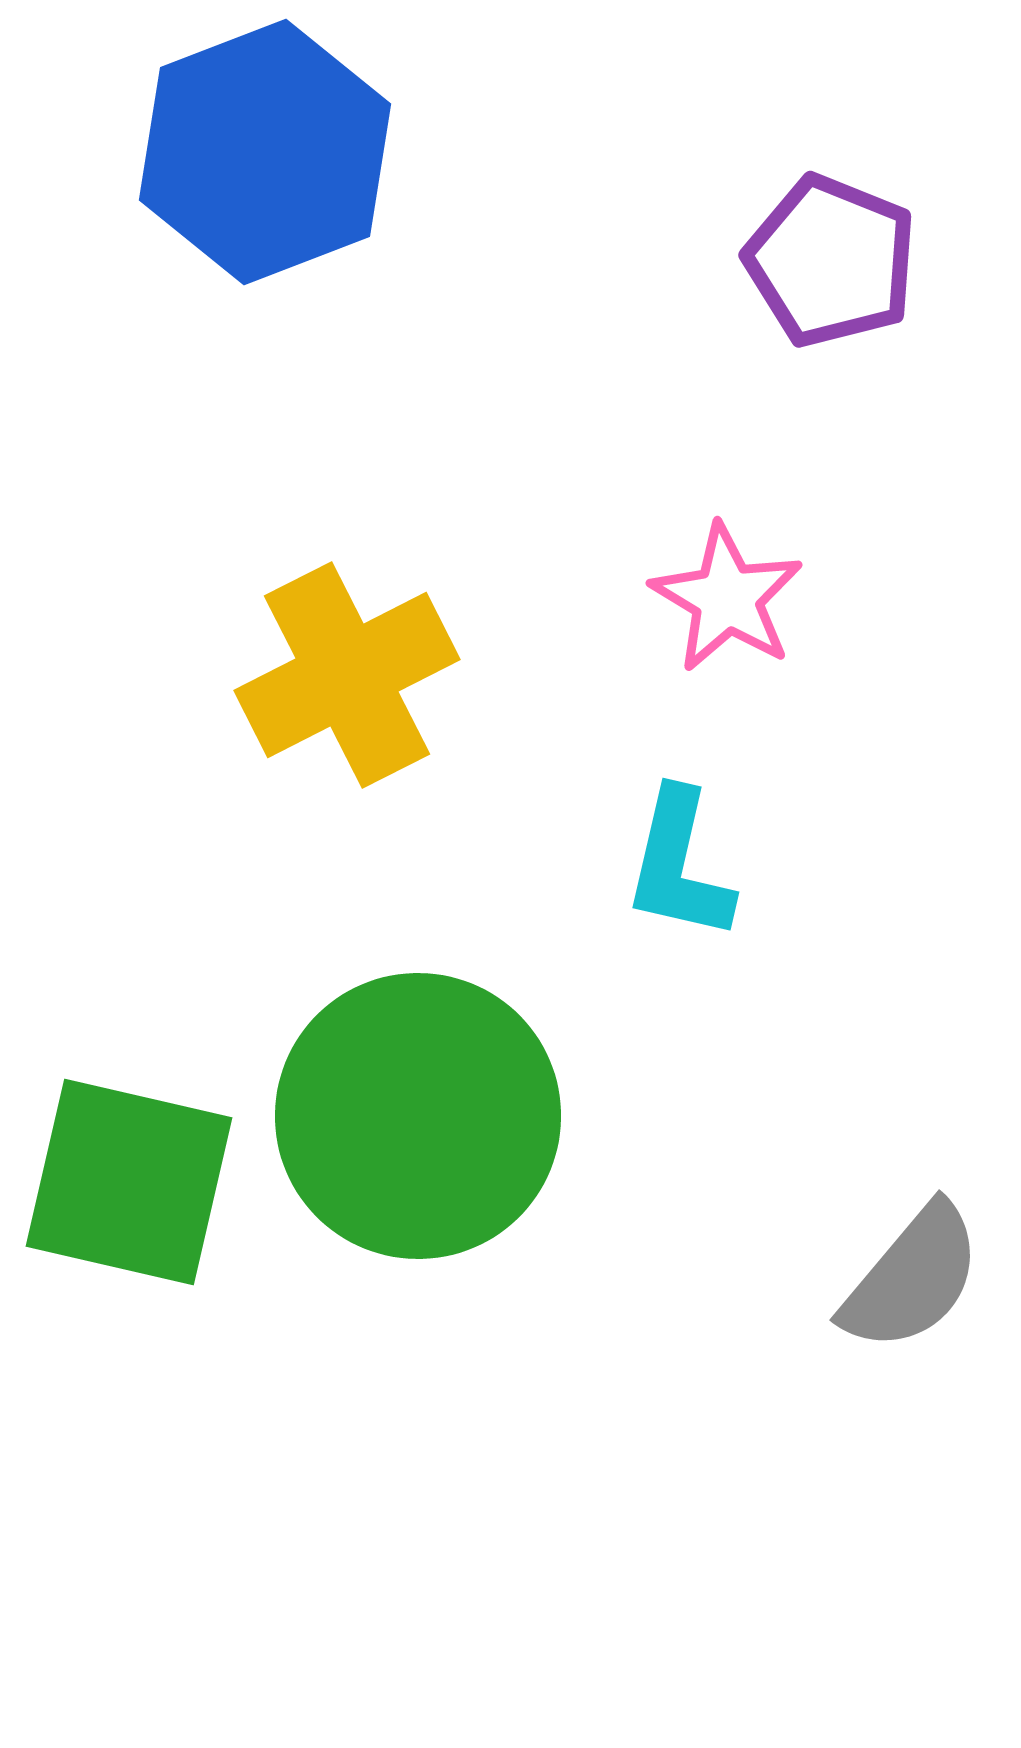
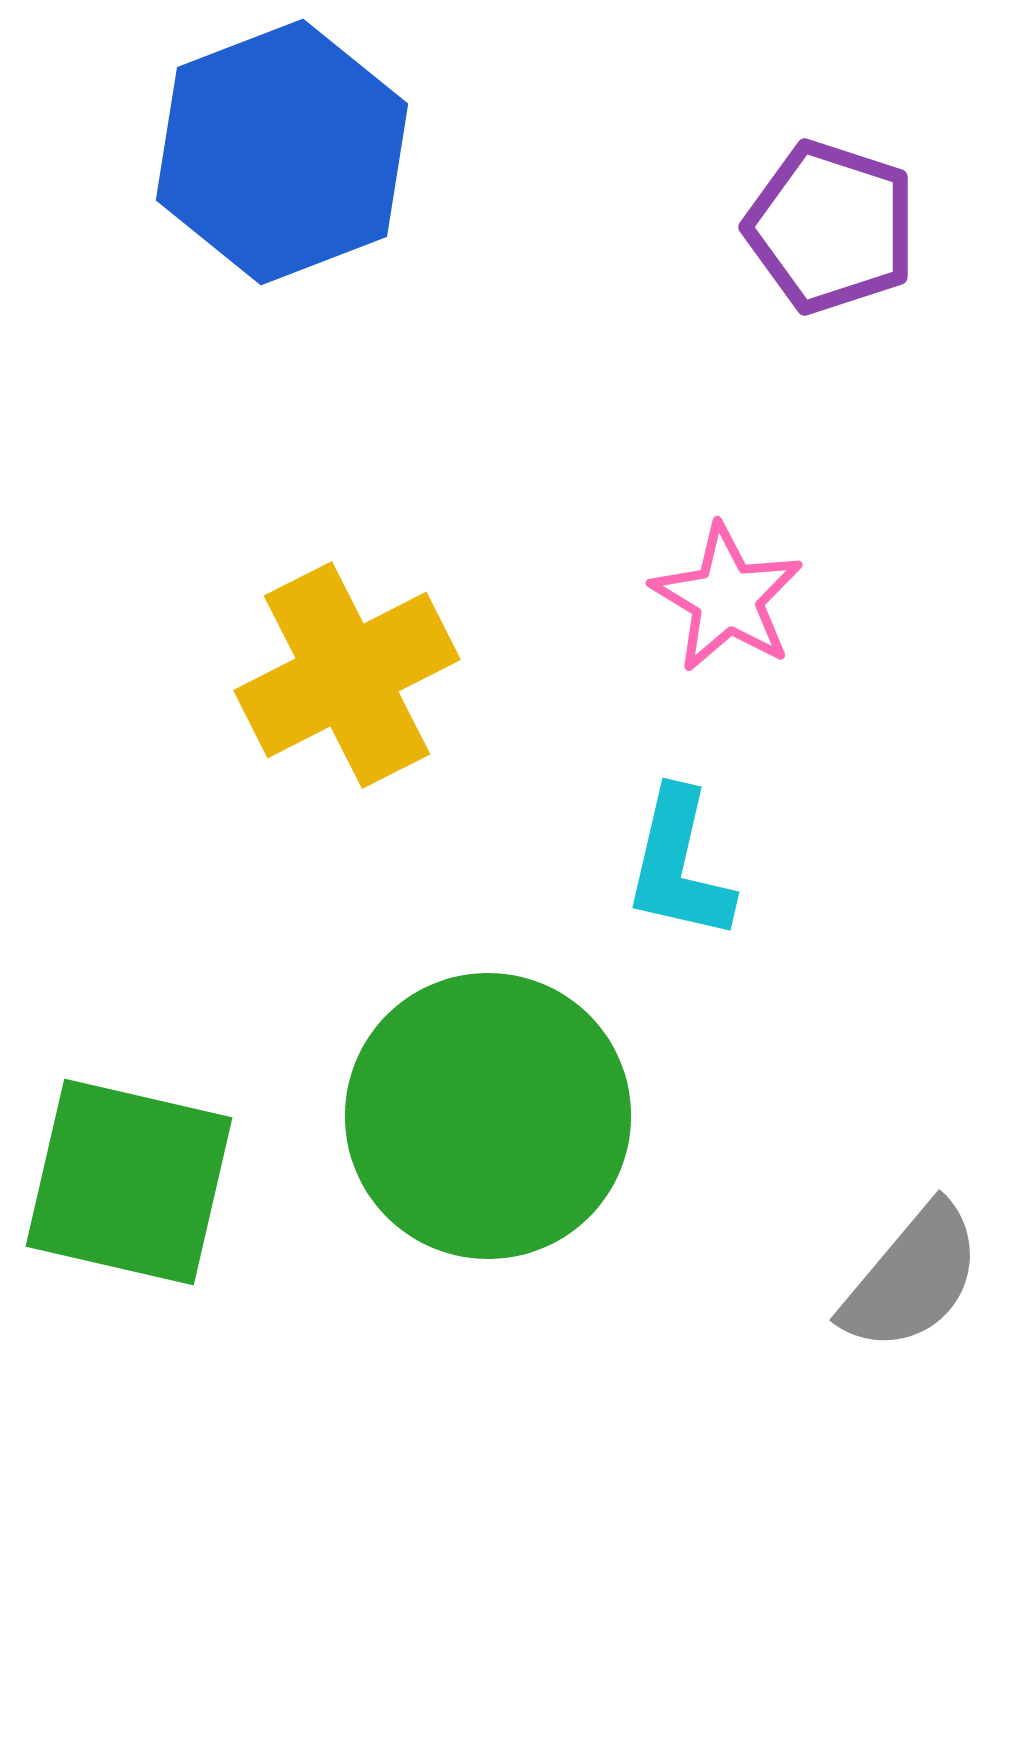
blue hexagon: moved 17 px right
purple pentagon: moved 34 px up; rotated 4 degrees counterclockwise
green circle: moved 70 px right
